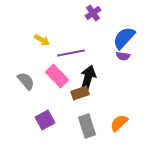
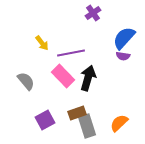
yellow arrow: moved 3 px down; rotated 21 degrees clockwise
pink rectangle: moved 6 px right
brown rectangle: moved 3 px left, 20 px down
